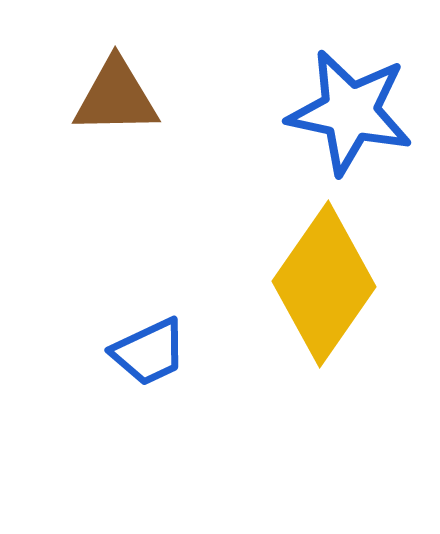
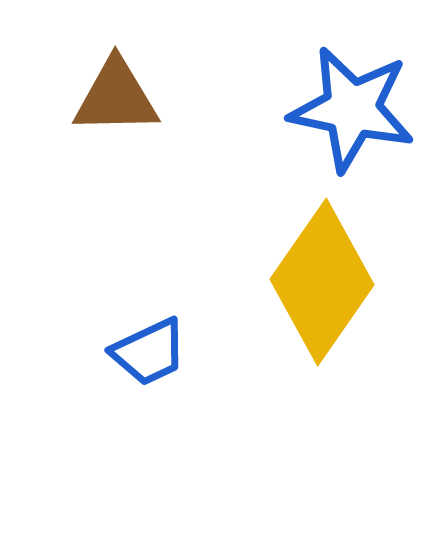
blue star: moved 2 px right, 3 px up
yellow diamond: moved 2 px left, 2 px up
